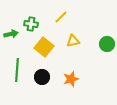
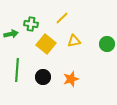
yellow line: moved 1 px right, 1 px down
yellow triangle: moved 1 px right
yellow square: moved 2 px right, 3 px up
black circle: moved 1 px right
